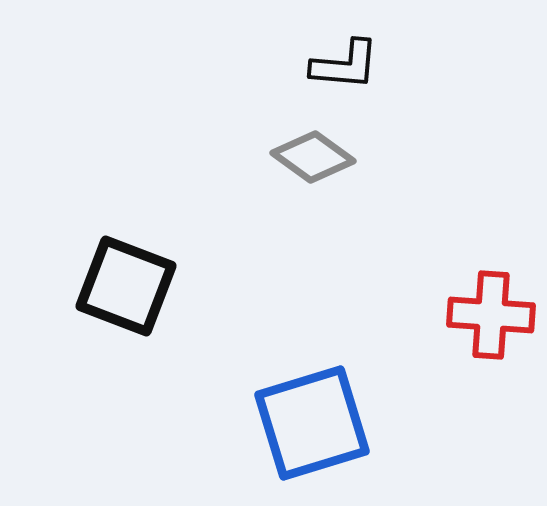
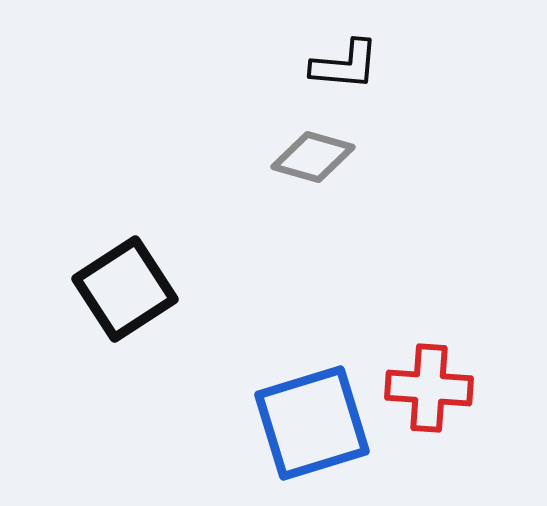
gray diamond: rotated 20 degrees counterclockwise
black square: moved 1 px left, 3 px down; rotated 36 degrees clockwise
red cross: moved 62 px left, 73 px down
